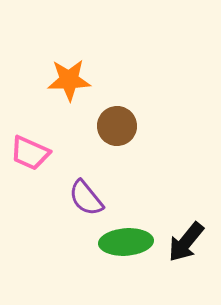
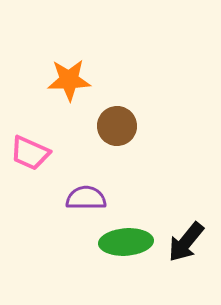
purple semicircle: rotated 129 degrees clockwise
